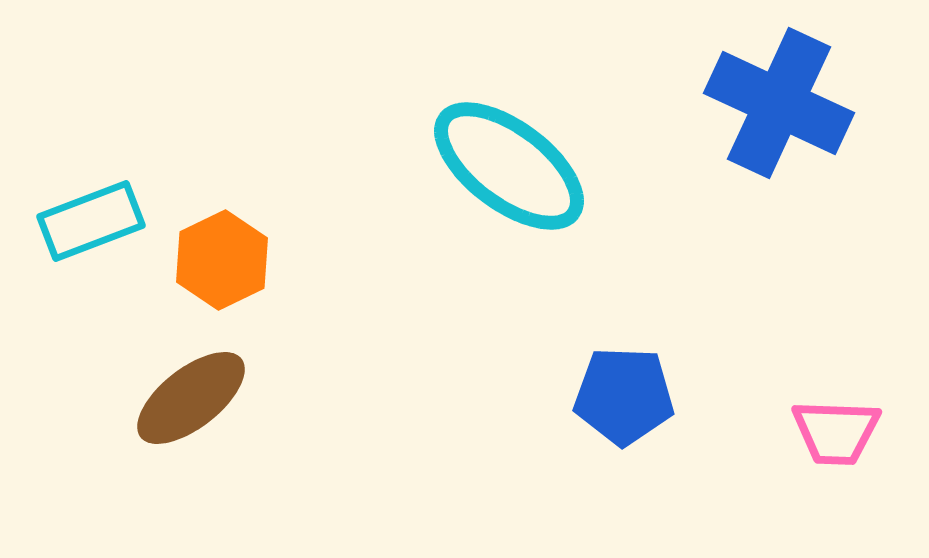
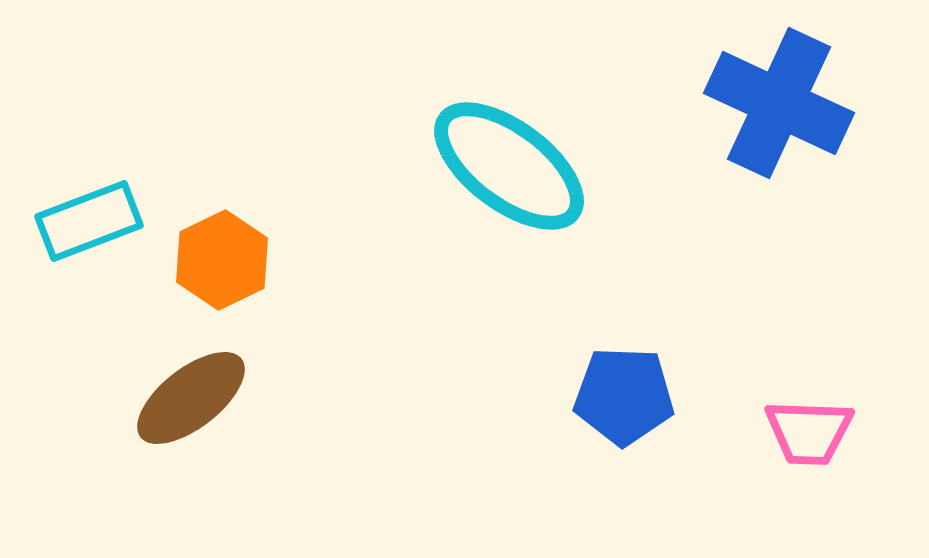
cyan rectangle: moved 2 px left
pink trapezoid: moved 27 px left
